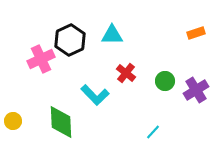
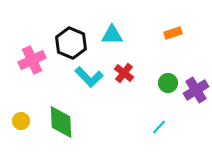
orange rectangle: moved 23 px left
black hexagon: moved 1 px right, 3 px down; rotated 12 degrees counterclockwise
pink cross: moved 9 px left, 1 px down
red cross: moved 2 px left
green circle: moved 3 px right, 2 px down
cyan L-shape: moved 6 px left, 18 px up
yellow circle: moved 8 px right
cyan line: moved 6 px right, 5 px up
